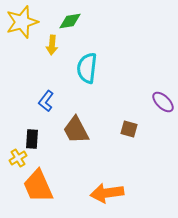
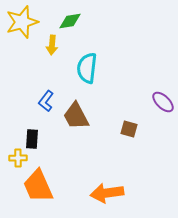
brown trapezoid: moved 14 px up
yellow cross: rotated 30 degrees clockwise
